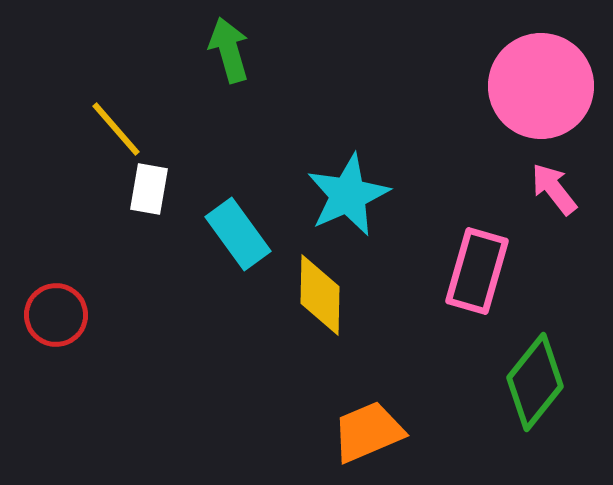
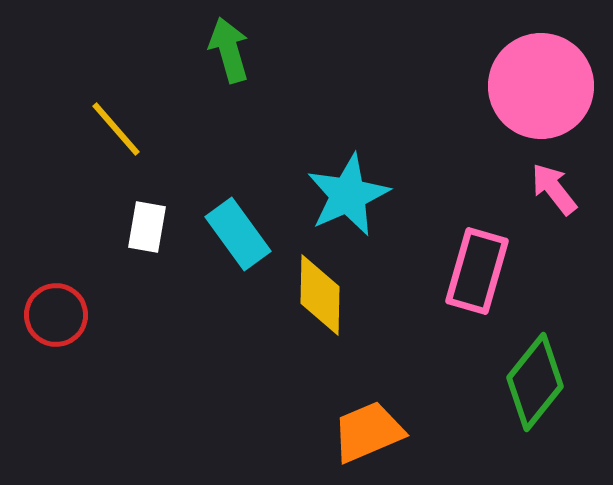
white rectangle: moved 2 px left, 38 px down
